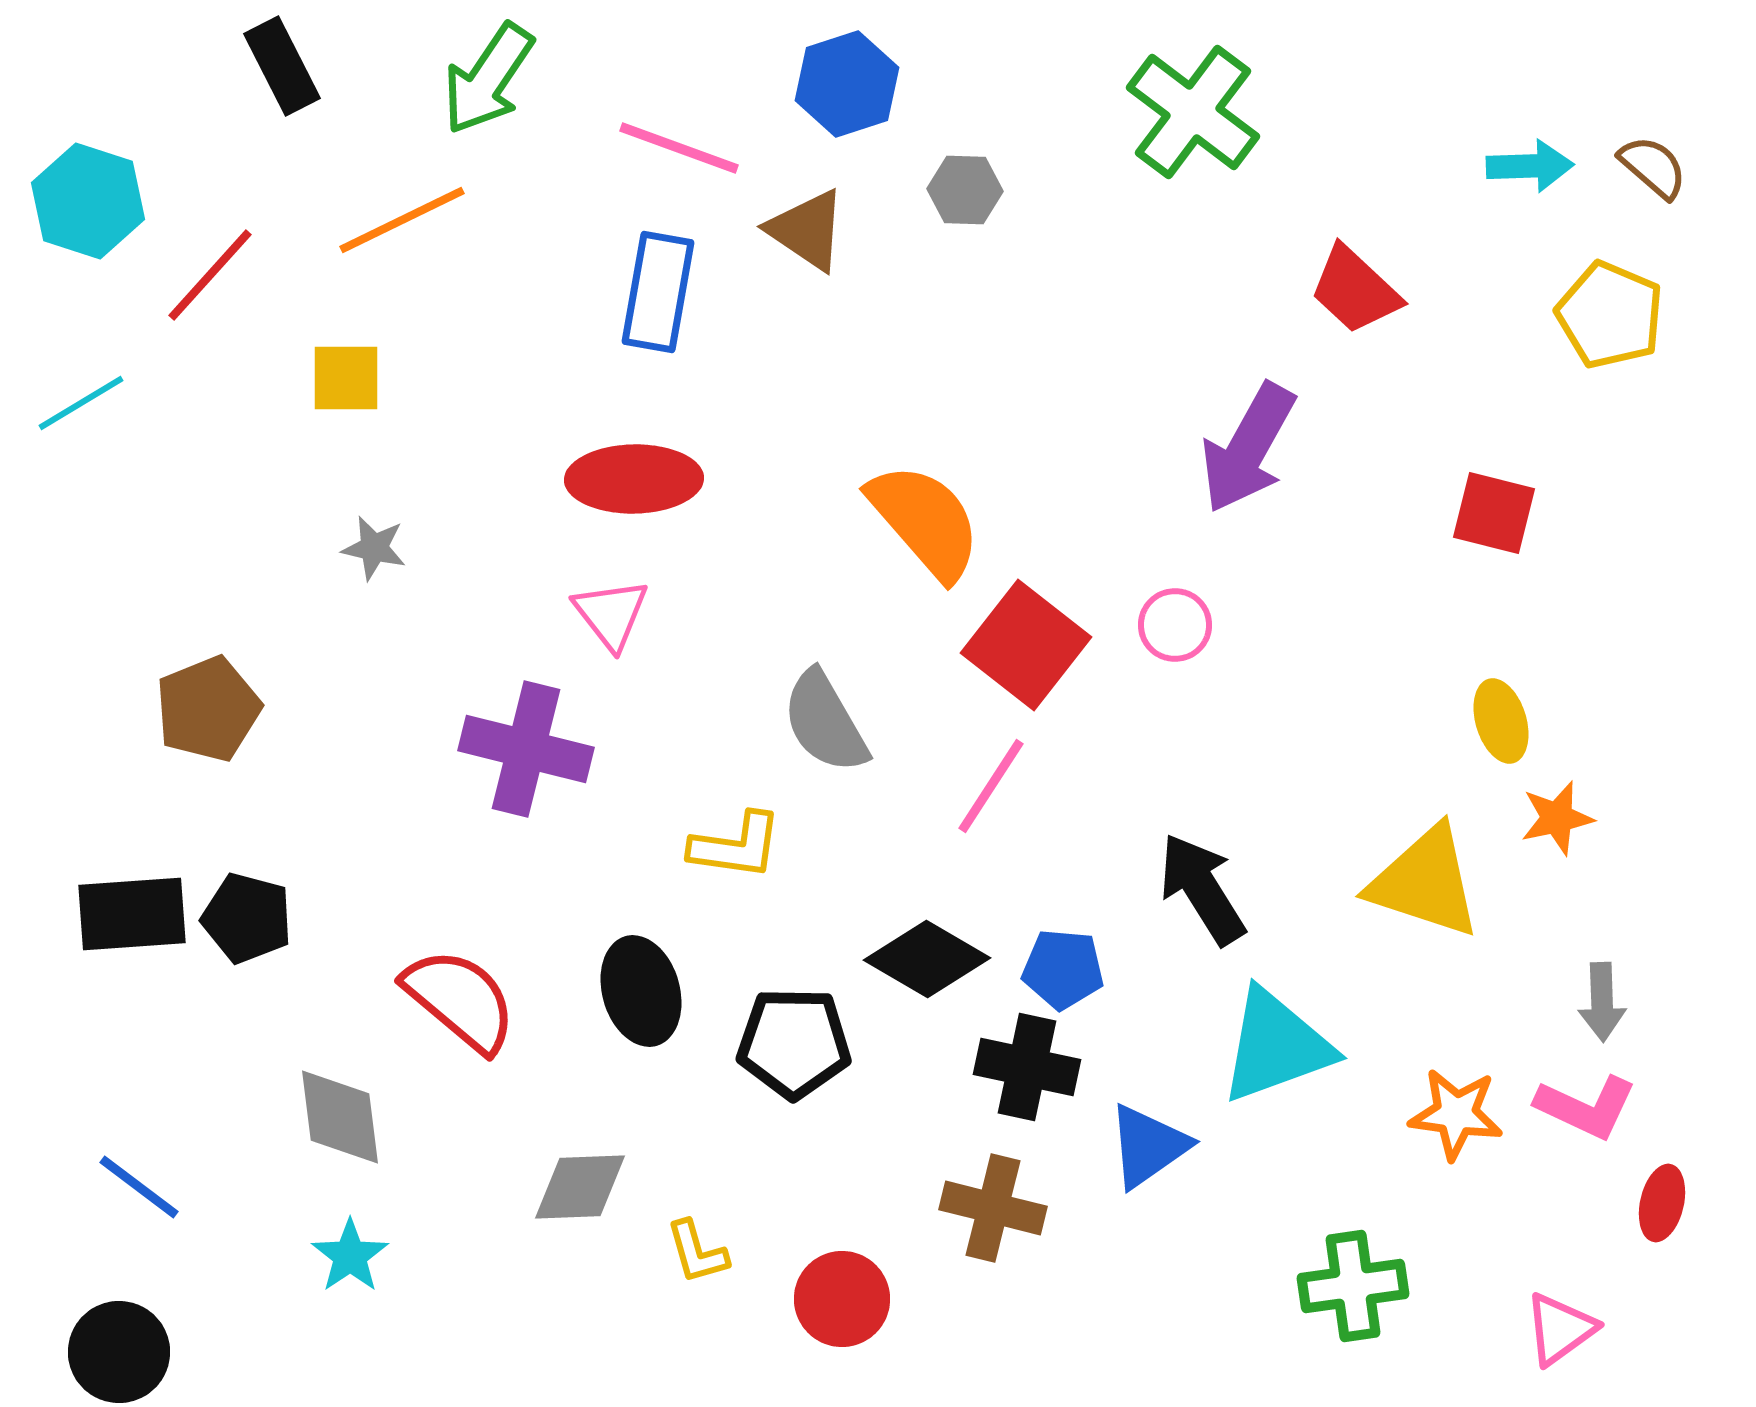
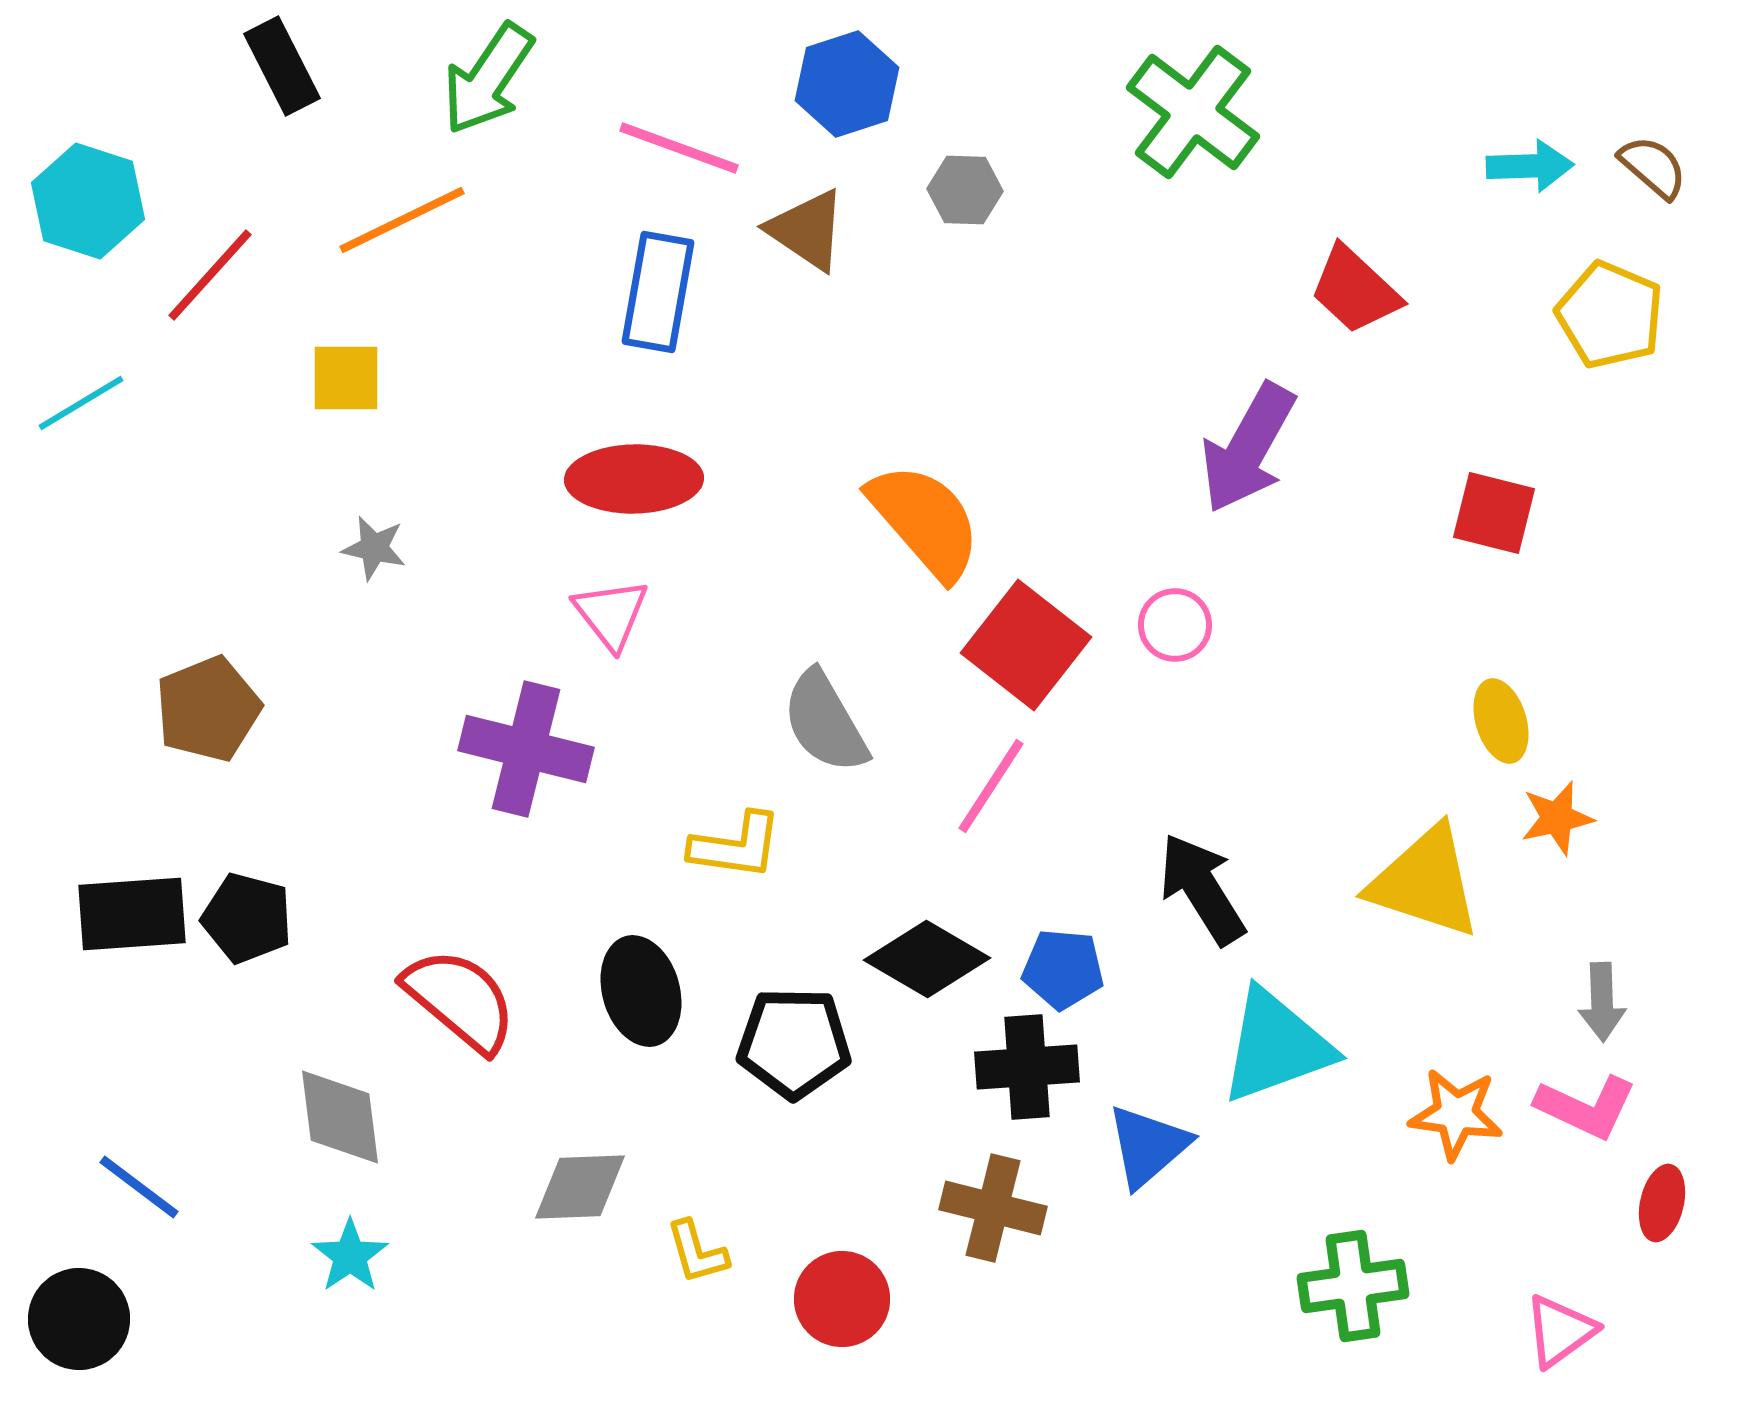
black cross at (1027, 1067): rotated 16 degrees counterclockwise
blue triangle at (1148, 1146): rotated 6 degrees counterclockwise
pink triangle at (1560, 1329): moved 2 px down
black circle at (119, 1352): moved 40 px left, 33 px up
